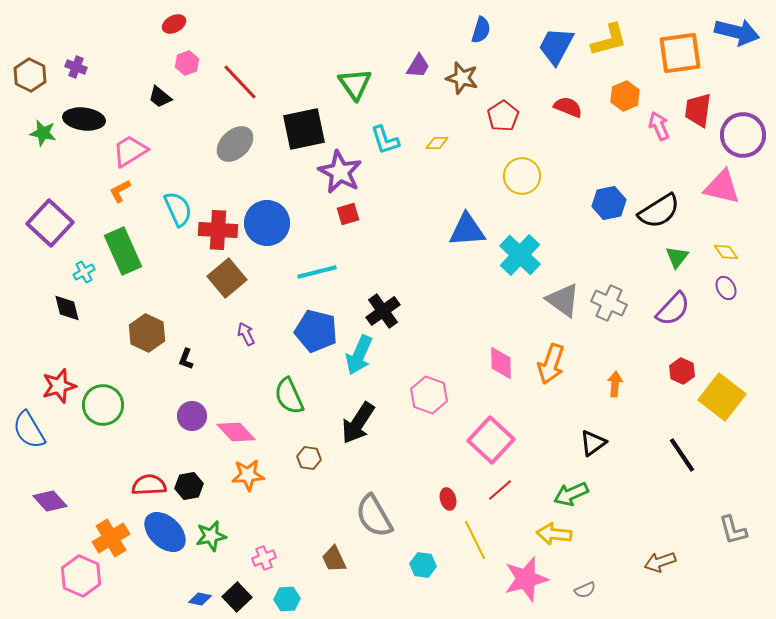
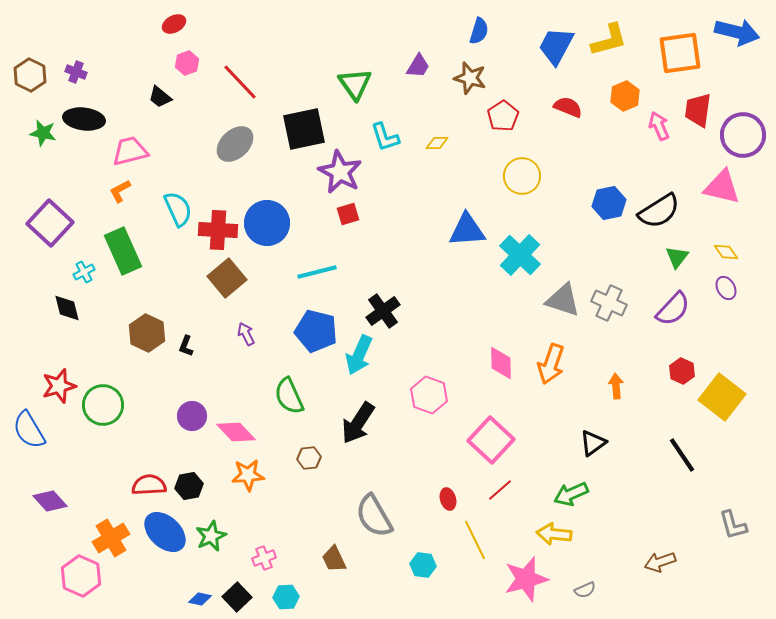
blue semicircle at (481, 30): moved 2 px left, 1 px down
purple cross at (76, 67): moved 5 px down
brown star at (462, 78): moved 8 px right
cyan L-shape at (385, 140): moved 3 px up
pink trapezoid at (130, 151): rotated 18 degrees clockwise
gray triangle at (563, 300): rotated 18 degrees counterclockwise
black L-shape at (186, 359): moved 13 px up
orange arrow at (615, 384): moved 1 px right, 2 px down; rotated 10 degrees counterclockwise
brown hexagon at (309, 458): rotated 15 degrees counterclockwise
gray L-shape at (733, 530): moved 5 px up
green star at (211, 536): rotated 12 degrees counterclockwise
cyan hexagon at (287, 599): moved 1 px left, 2 px up
